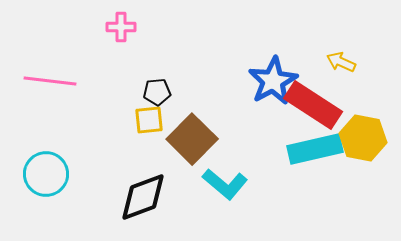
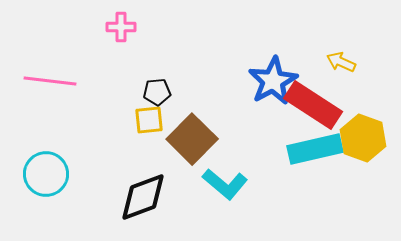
yellow hexagon: rotated 9 degrees clockwise
